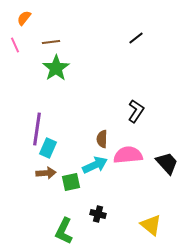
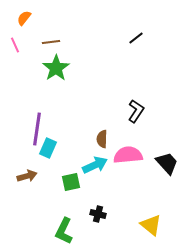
brown arrow: moved 19 px left, 3 px down; rotated 12 degrees counterclockwise
